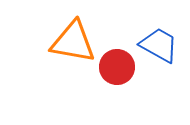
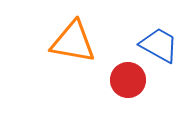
red circle: moved 11 px right, 13 px down
